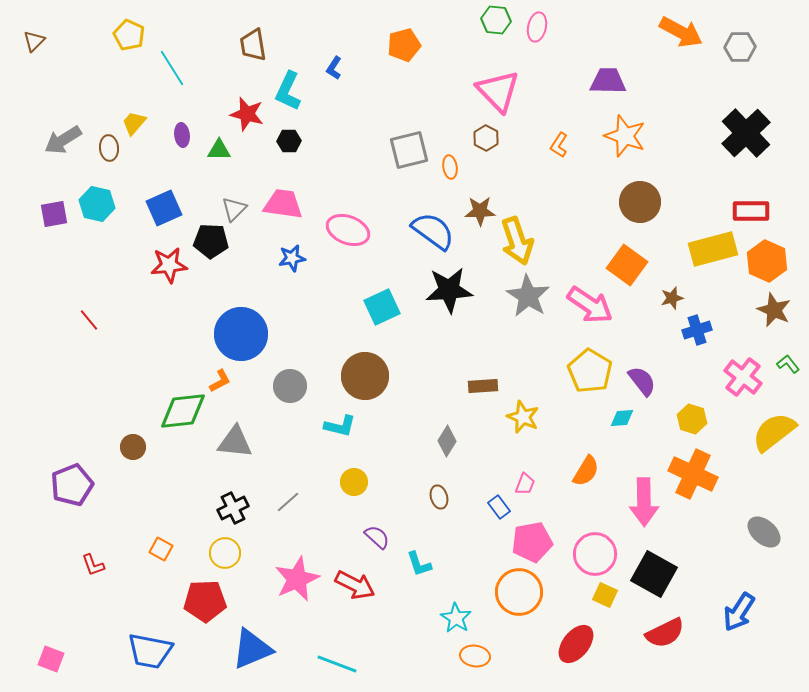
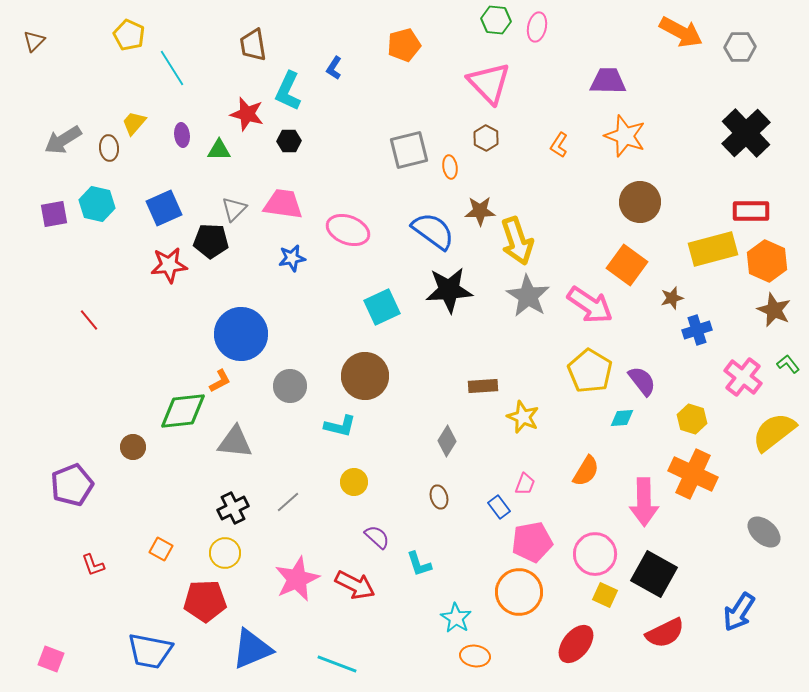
pink triangle at (498, 91): moved 9 px left, 8 px up
